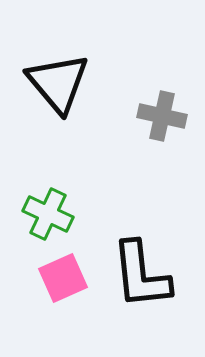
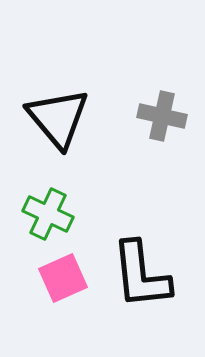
black triangle: moved 35 px down
